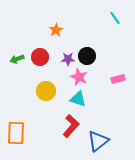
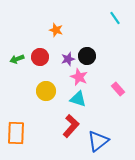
orange star: rotated 24 degrees counterclockwise
purple star: rotated 16 degrees counterclockwise
pink rectangle: moved 10 px down; rotated 64 degrees clockwise
